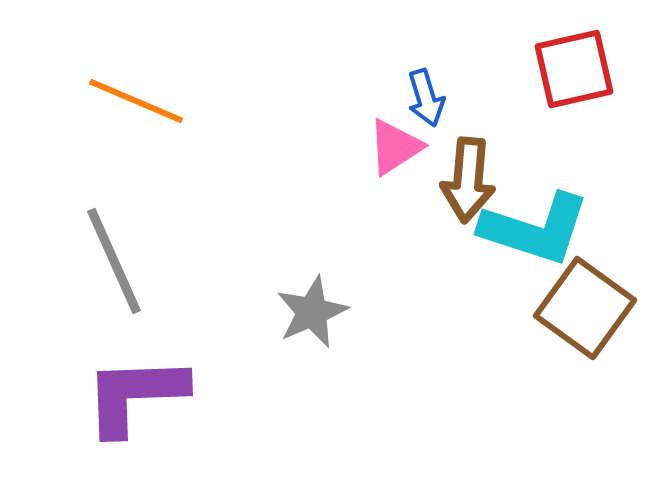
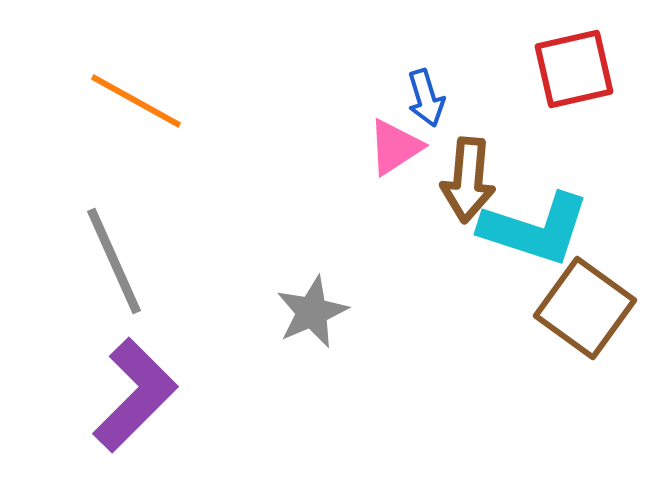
orange line: rotated 6 degrees clockwise
purple L-shape: rotated 137 degrees clockwise
